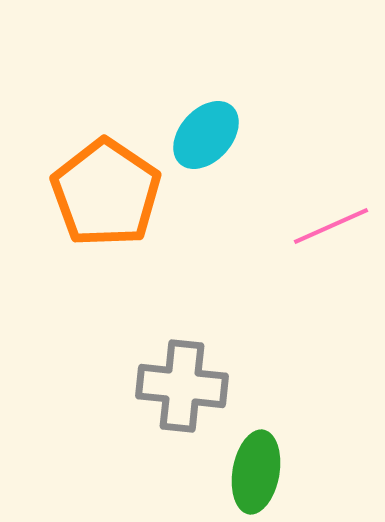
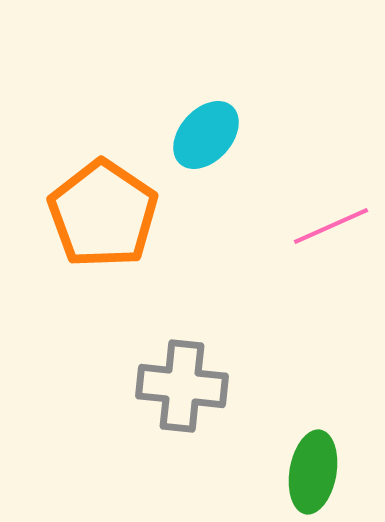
orange pentagon: moved 3 px left, 21 px down
green ellipse: moved 57 px right
